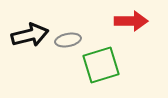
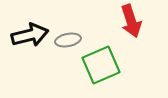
red arrow: rotated 72 degrees clockwise
green square: rotated 6 degrees counterclockwise
